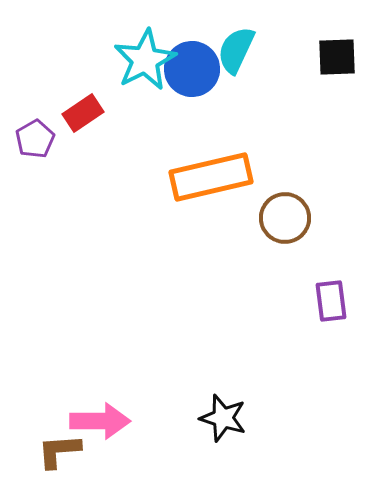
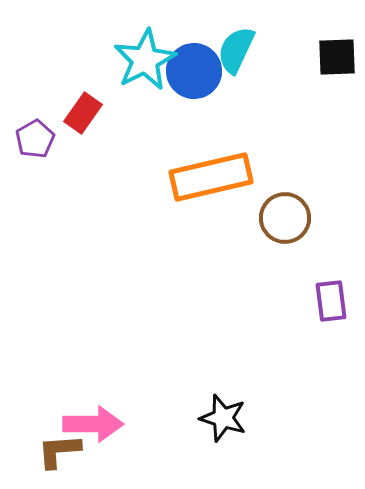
blue circle: moved 2 px right, 2 px down
red rectangle: rotated 21 degrees counterclockwise
pink arrow: moved 7 px left, 3 px down
